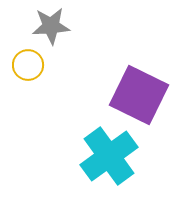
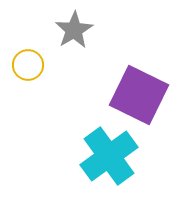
gray star: moved 23 px right, 4 px down; rotated 27 degrees counterclockwise
